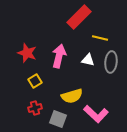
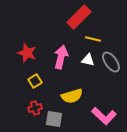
yellow line: moved 7 px left, 1 px down
pink arrow: moved 2 px right, 1 px down
gray ellipse: rotated 40 degrees counterclockwise
pink L-shape: moved 8 px right, 2 px down
gray square: moved 4 px left; rotated 12 degrees counterclockwise
